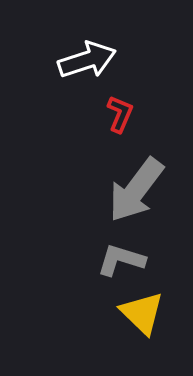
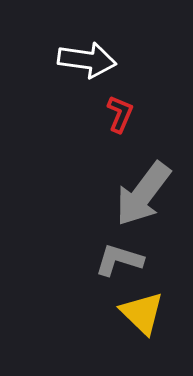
white arrow: rotated 26 degrees clockwise
gray arrow: moved 7 px right, 4 px down
gray L-shape: moved 2 px left
